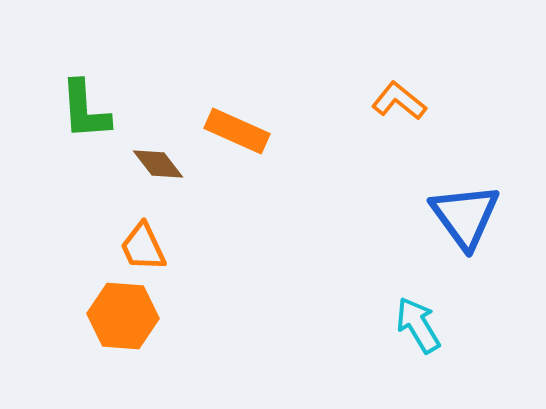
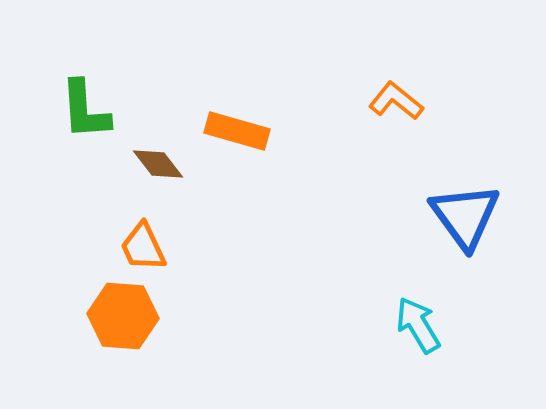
orange L-shape: moved 3 px left
orange rectangle: rotated 8 degrees counterclockwise
